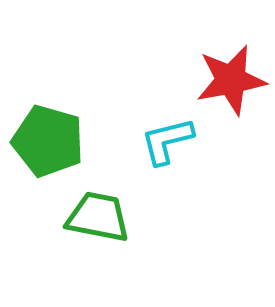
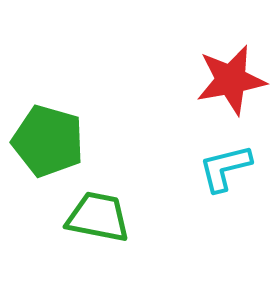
cyan L-shape: moved 58 px right, 27 px down
